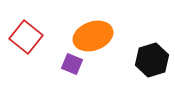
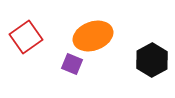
red square: rotated 16 degrees clockwise
black hexagon: rotated 12 degrees counterclockwise
